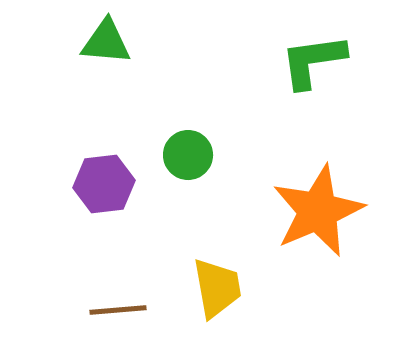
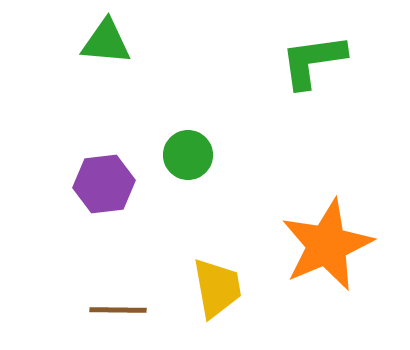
orange star: moved 9 px right, 34 px down
brown line: rotated 6 degrees clockwise
